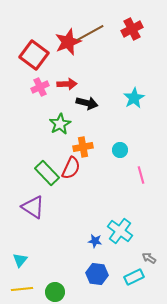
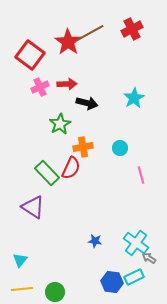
red star: rotated 16 degrees counterclockwise
red square: moved 4 px left
cyan circle: moved 2 px up
cyan cross: moved 16 px right, 12 px down
blue hexagon: moved 15 px right, 8 px down
